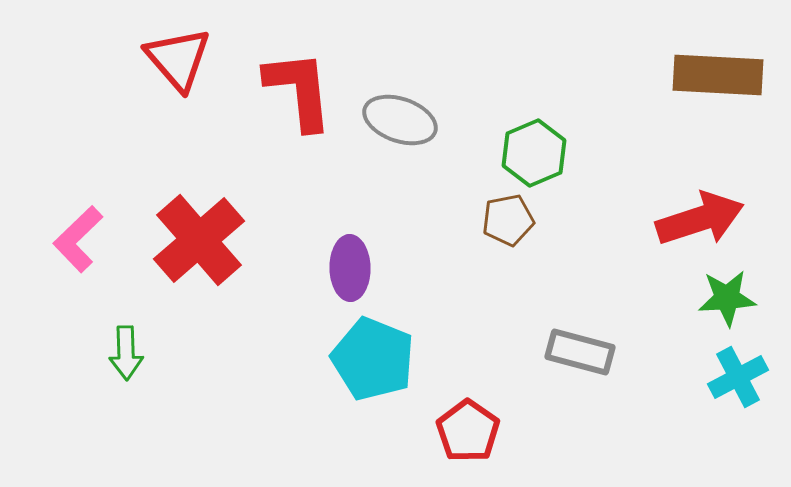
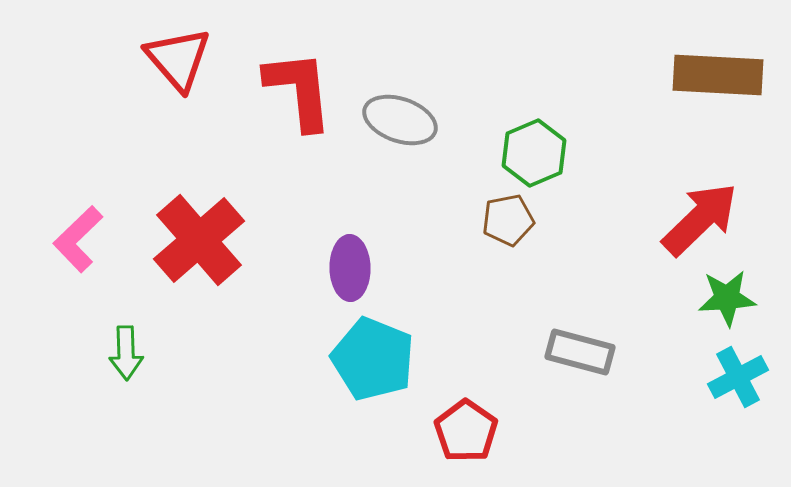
red arrow: rotated 26 degrees counterclockwise
red pentagon: moved 2 px left
